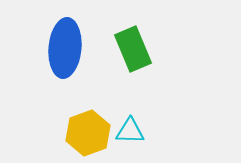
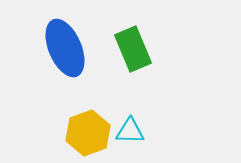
blue ellipse: rotated 28 degrees counterclockwise
